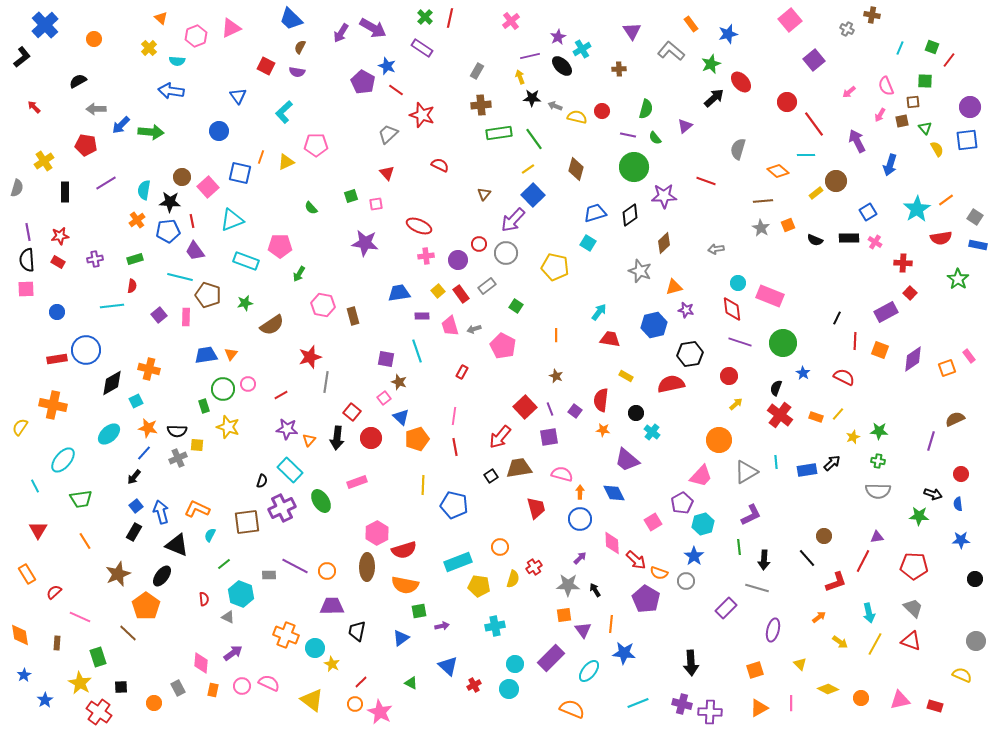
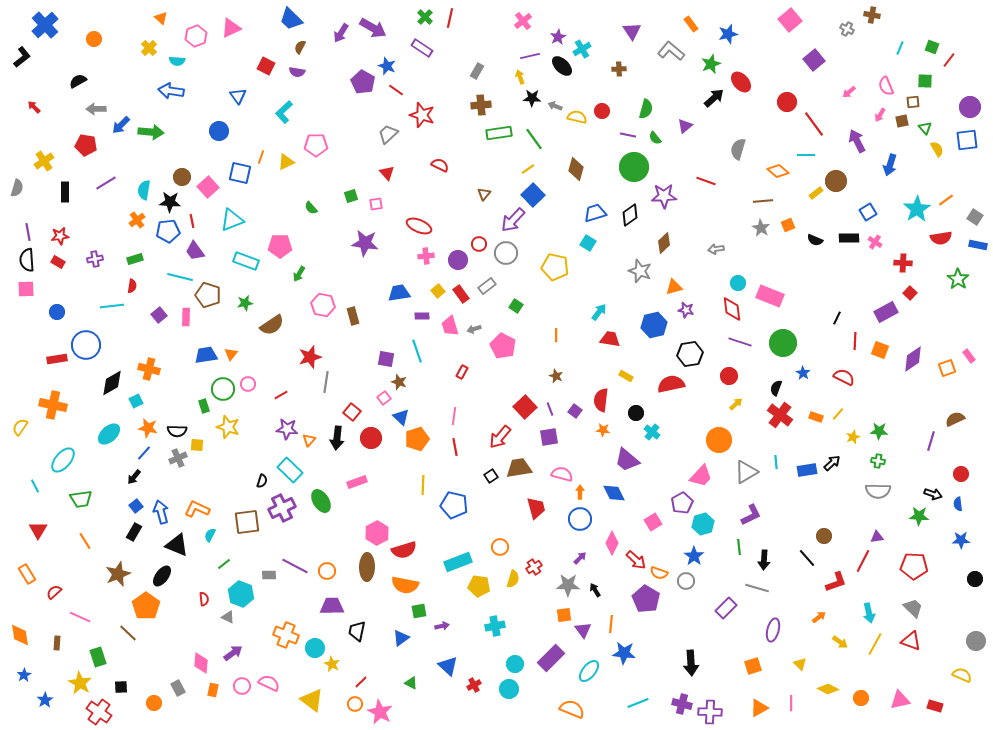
pink cross at (511, 21): moved 12 px right
blue circle at (86, 350): moved 5 px up
pink diamond at (612, 543): rotated 30 degrees clockwise
orange square at (755, 670): moved 2 px left, 4 px up
